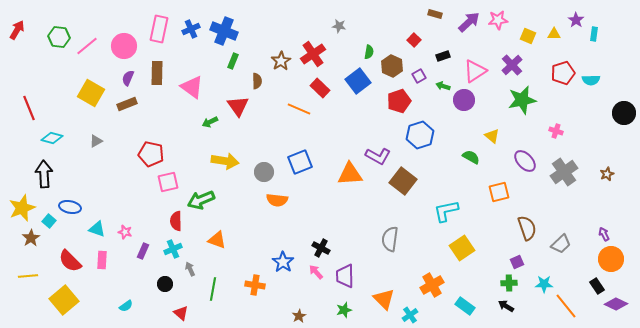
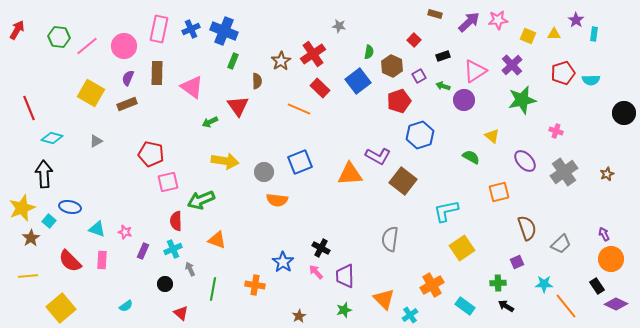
green cross at (509, 283): moved 11 px left
yellow square at (64, 300): moved 3 px left, 8 px down
